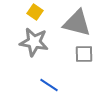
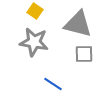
yellow square: moved 1 px up
gray triangle: moved 1 px right, 1 px down
blue line: moved 4 px right, 1 px up
